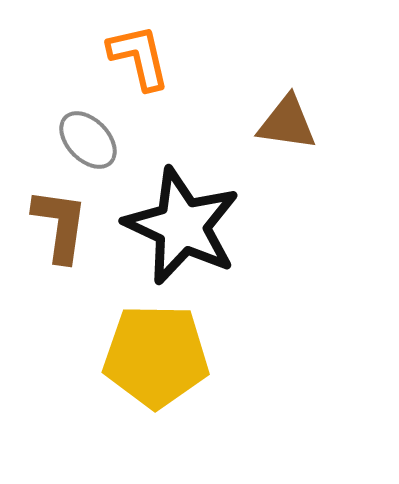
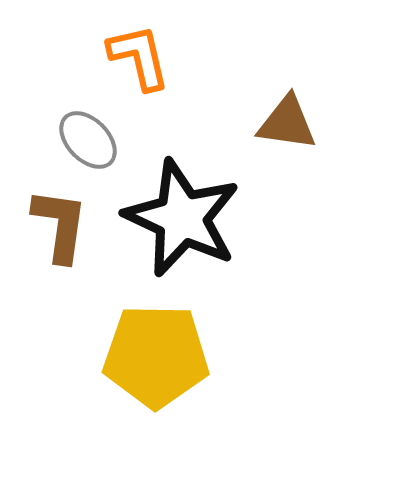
black star: moved 8 px up
